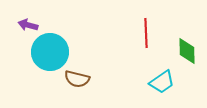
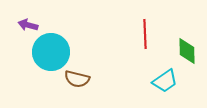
red line: moved 1 px left, 1 px down
cyan circle: moved 1 px right
cyan trapezoid: moved 3 px right, 1 px up
